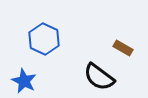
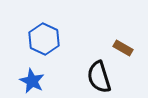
black semicircle: rotated 36 degrees clockwise
blue star: moved 8 px right
